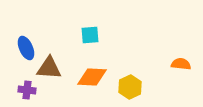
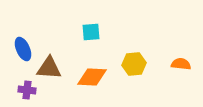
cyan square: moved 1 px right, 3 px up
blue ellipse: moved 3 px left, 1 px down
yellow hexagon: moved 4 px right, 23 px up; rotated 20 degrees clockwise
